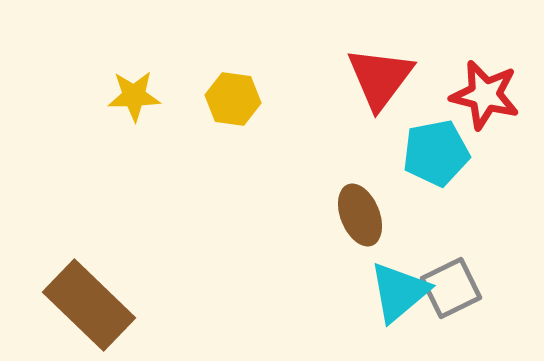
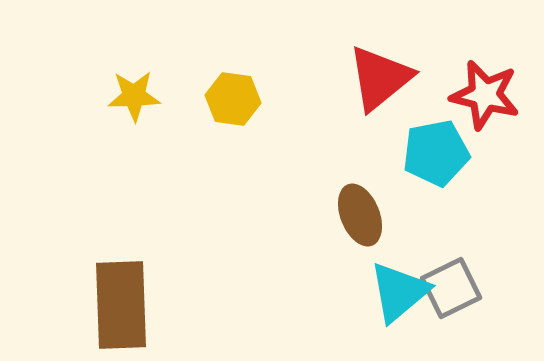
red triangle: rotated 14 degrees clockwise
brown rectangle: moved 32 px right; rotated 44 degrees clockwise
